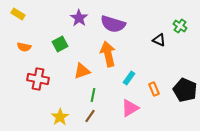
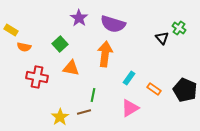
yellow rectangle: moved 7 px left, 16 px down
green cross: moved 1 px left, 2 px down
black triangle: moved 3 px right, 2 px up; rotated 24 degrees clockwise
green square: rotated 14 degrees counterclockwise
orange arrow: moved 3 px left; rotated 20 degrees clockwise
orange triangle: moved 11 px left, 3 px up; rotated 30 degrees clockwise
red cross: moved 1 px left, 2 px up
orange rectangle: rotated 32 degrees counterclockwise
brown line: moved 6 px left, 4 px up; rotated 40 degrees clockwise
